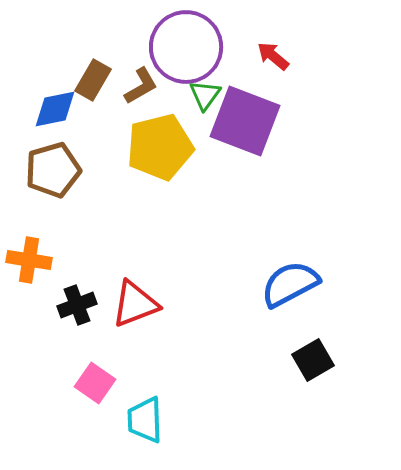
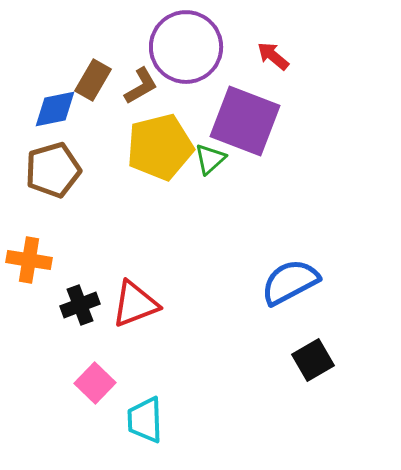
green triangle: moved 5 px right, 64 px down; rotated 12 degrees clockwise
blue semicircle: moved 2 px up
black cross: moved 3 px right
pink square: rotated 9 degrees clockwise
